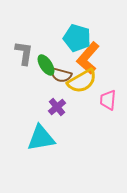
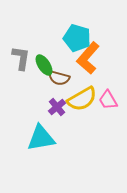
gray L-shape: moved 3 px left, 5 px down
green ellipse: moved 2 px left
brown semicircle: moved 2 px left, 3 px down
yellow semicircle: moved 18 px down
pink trapezoid: rotated 35 degrees counterclockwise
